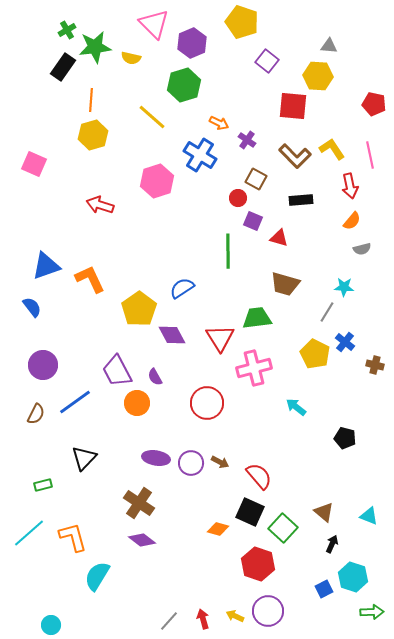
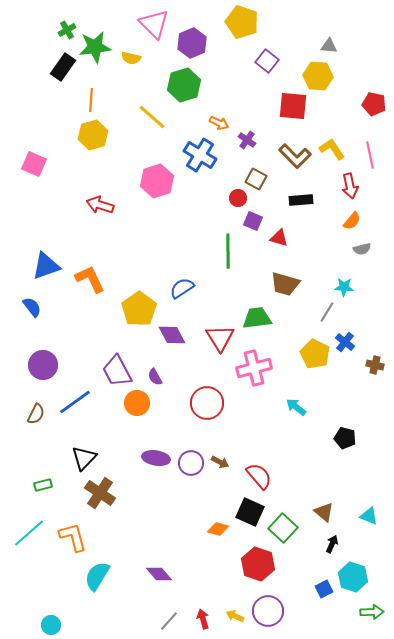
brown cross at (139, 503): moved 39 px left, 10 px up
purple diamond at (142, 540): moved 17 px right, 34 px down; rotated 12 degrees clockwise
